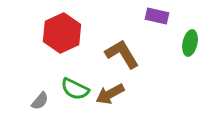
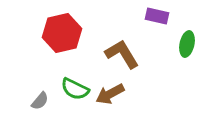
red hexagon: rotated 12 degrees clockwise
green ellipse: moved 3 px left, 1 px down
